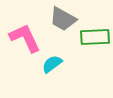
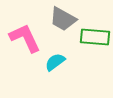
green rectangle: rotated 8 degrees clockwise
cyan semicircle: moved 3 px right, 2 px up
